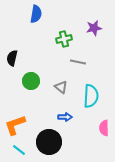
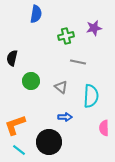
green cross: moved 2 px right, 3 px up
